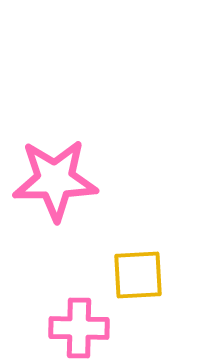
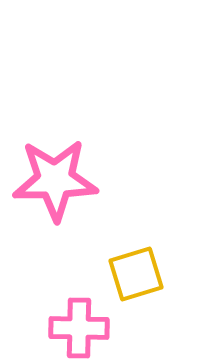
yellow square: moved 2 px left, 1 px up; rotated 14 degrees counterclockwise
